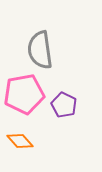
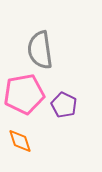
orange diamond: rotated 24 degrees clockwise
